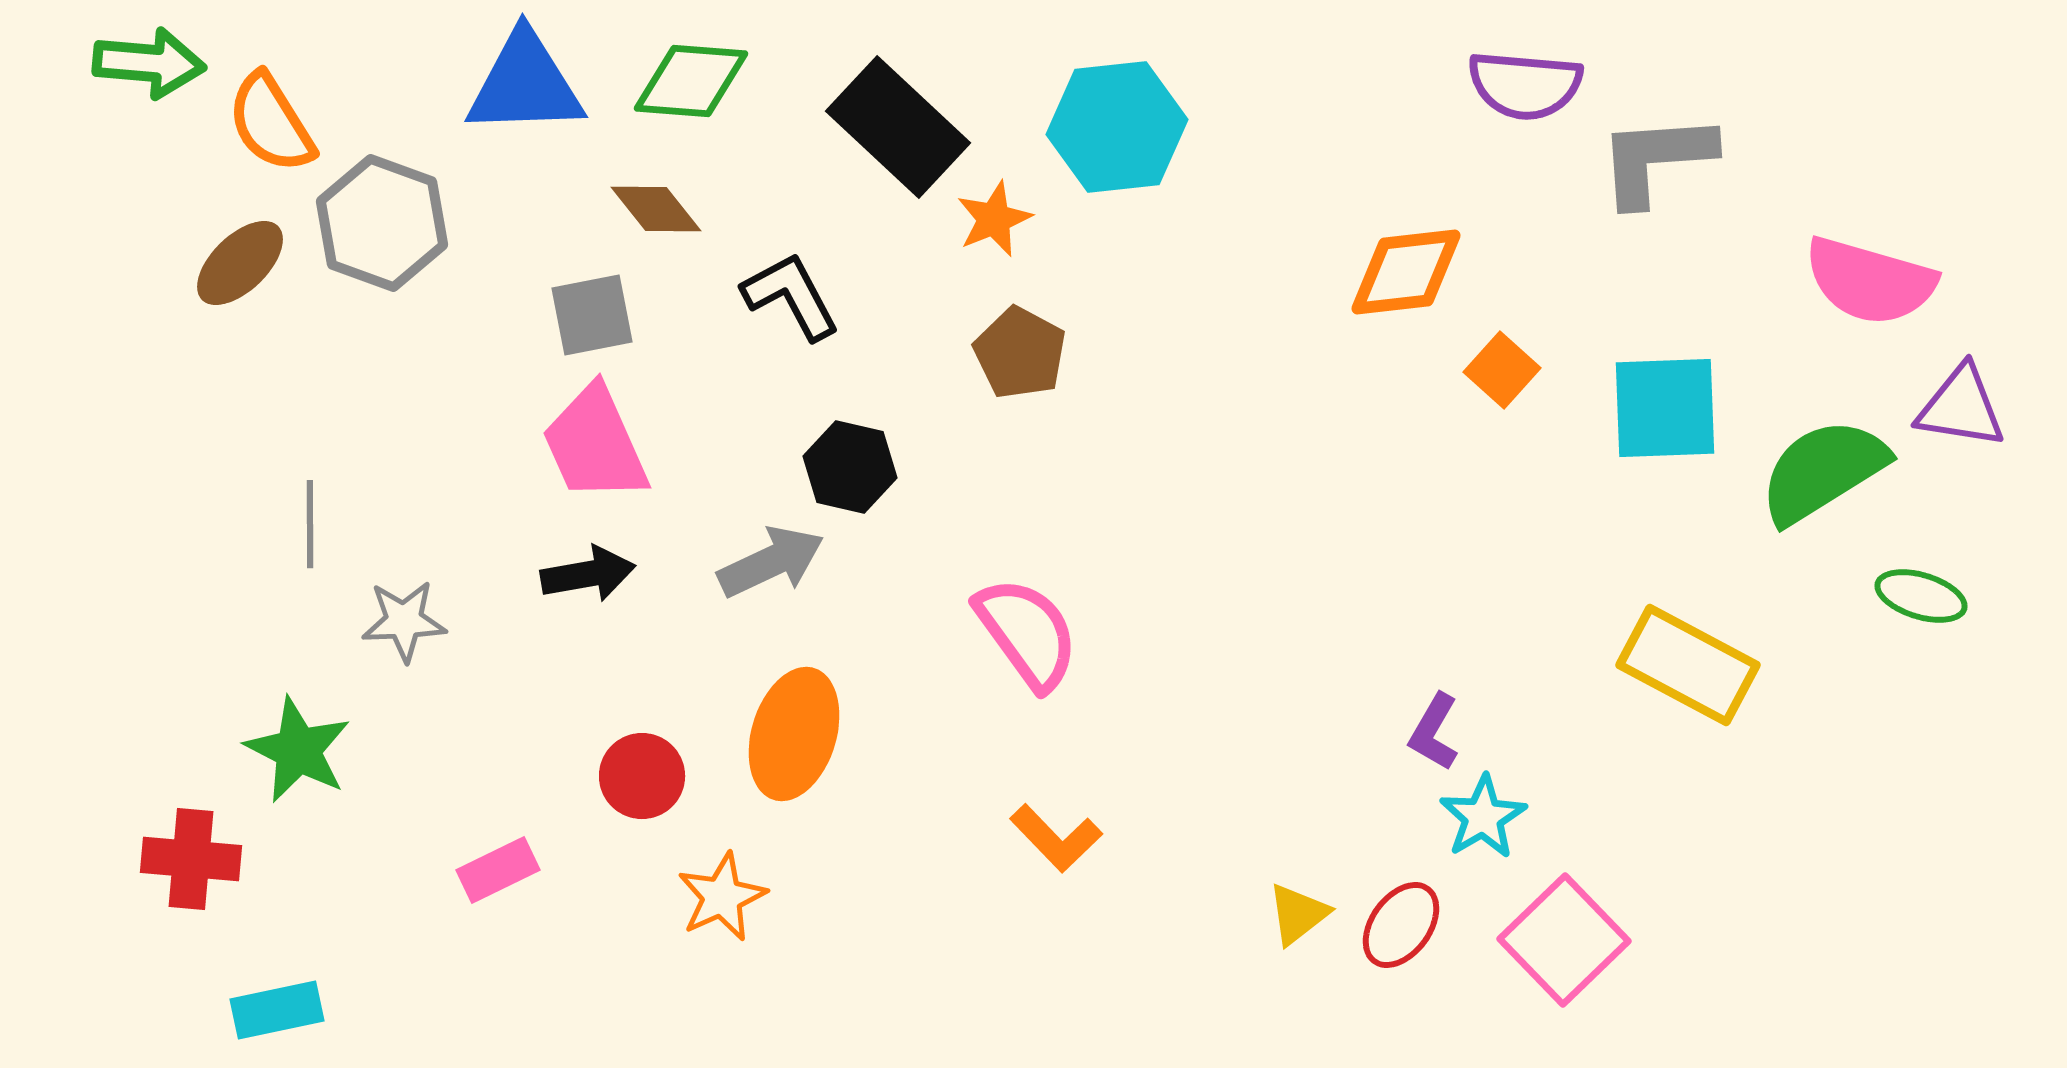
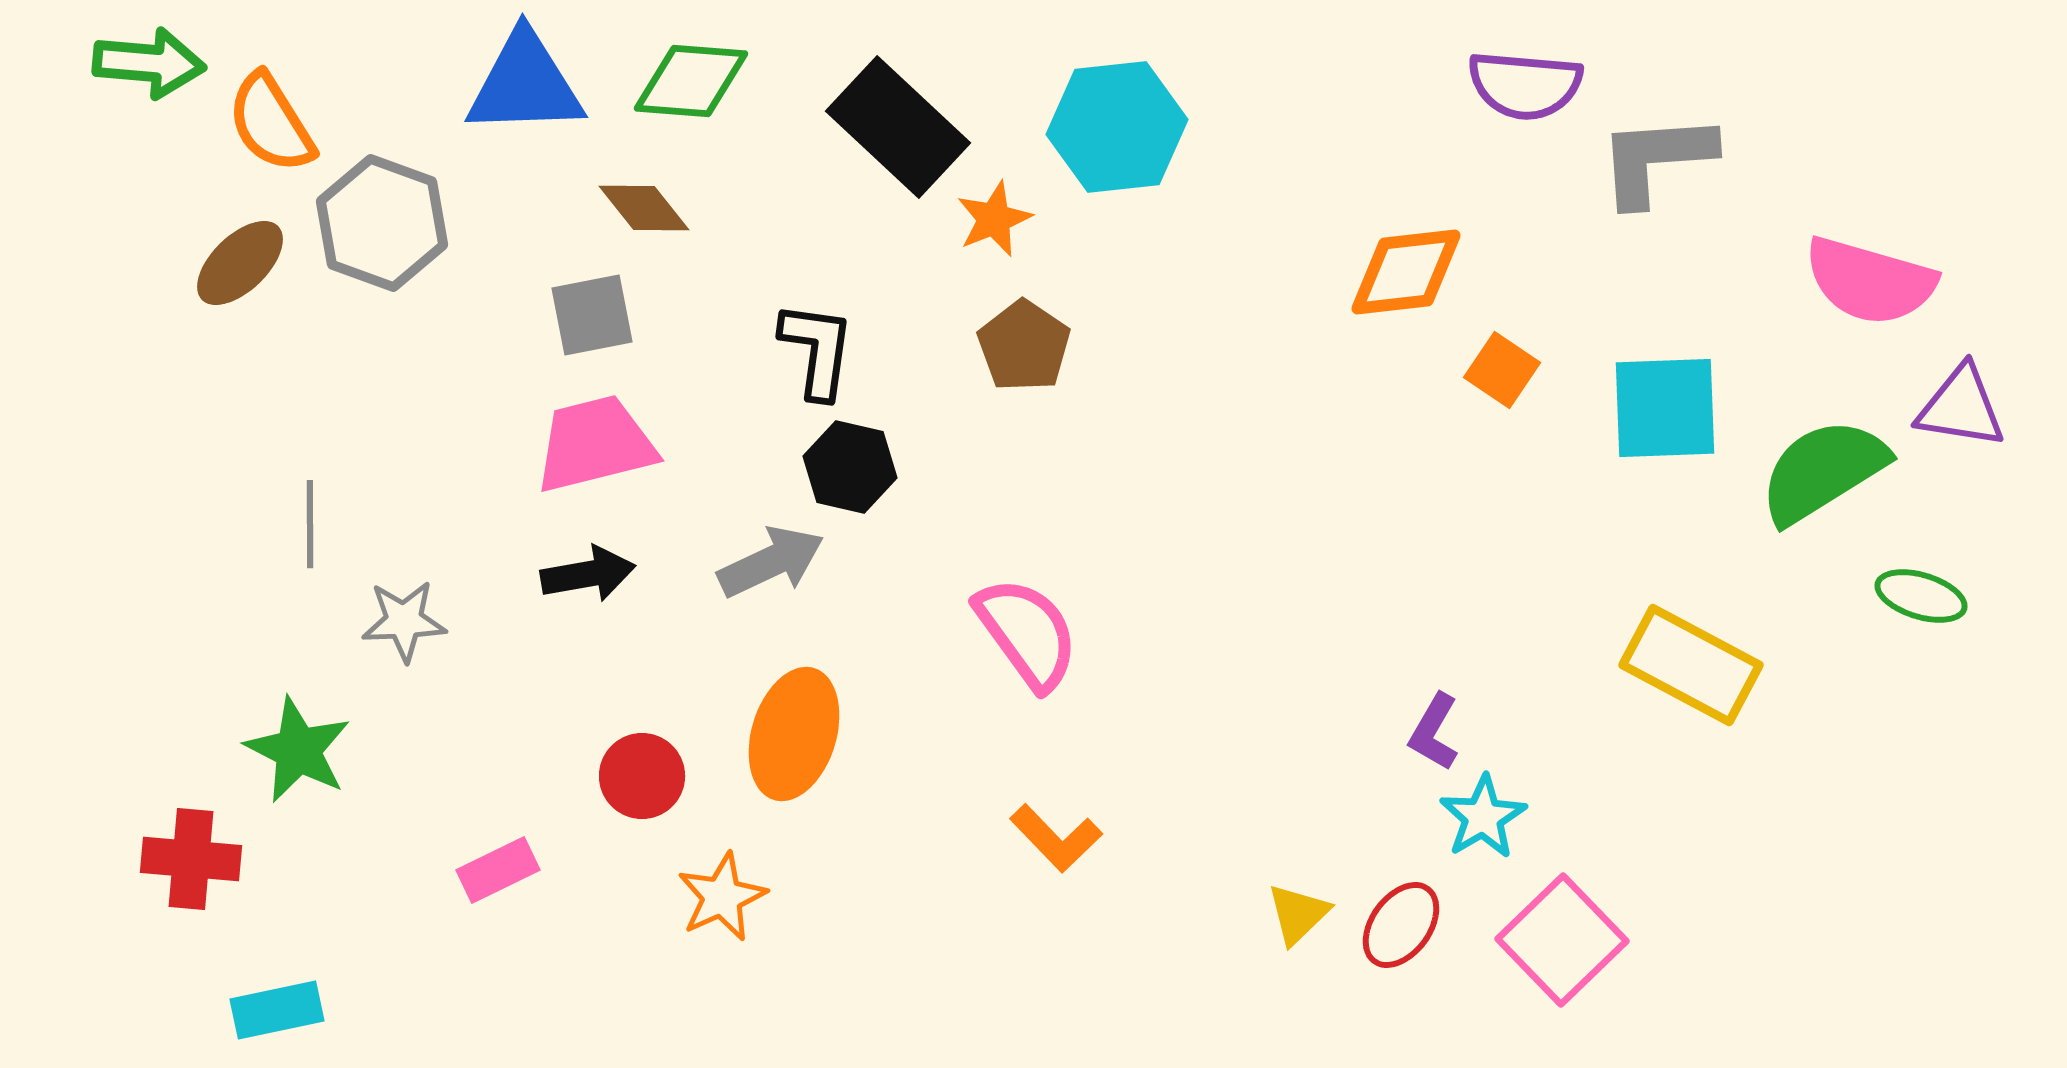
brown diamond at (656, 209): moved 12 px left, 1 px up
black L-shape at (791, 296): moved 26 px right, 54 px down; rotated 36 degrees clockwise
brown pentagon at (1020, 353): moved 4 px right, 7 px up; rotated 6 degrees clockwise
orange square at (1502, 370): rotated 8 degrees counterclockwise
pink trapezoid at (595, 444): rotated 100 degrees clockwise
yellow rectangle at (1688, 665): moved 3 px right
yellow triangle at (1298, 914): rotated 6 degrees counterclockwise
pink square at (1564, 940): moved 2 px left
